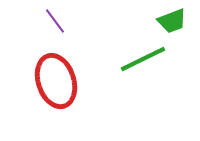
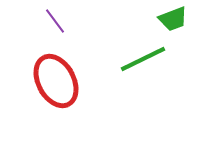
green trapezoid: moved 1 px right, 2 px up
red ellipse: rotated 10 degrees counterclockwise
